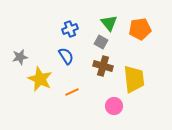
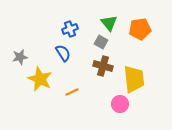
blue semicircle: moved 3 px left, 3 px up
pink circle: moved 6 px right, 2 px up
